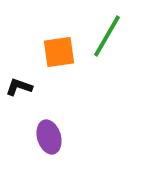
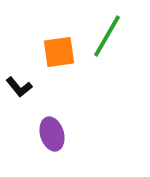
black L-shape: rotated 148 degrees counterclockwise
purple ellipse: moved 3 px right, 3 px up
